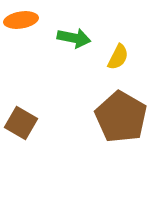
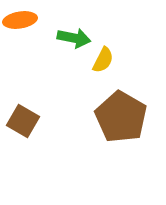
orange ellipse: moved 1 px left
yellow semicircle: moved 15 px left, 3 px down
brown square: moved 2 px right, 2 px up
